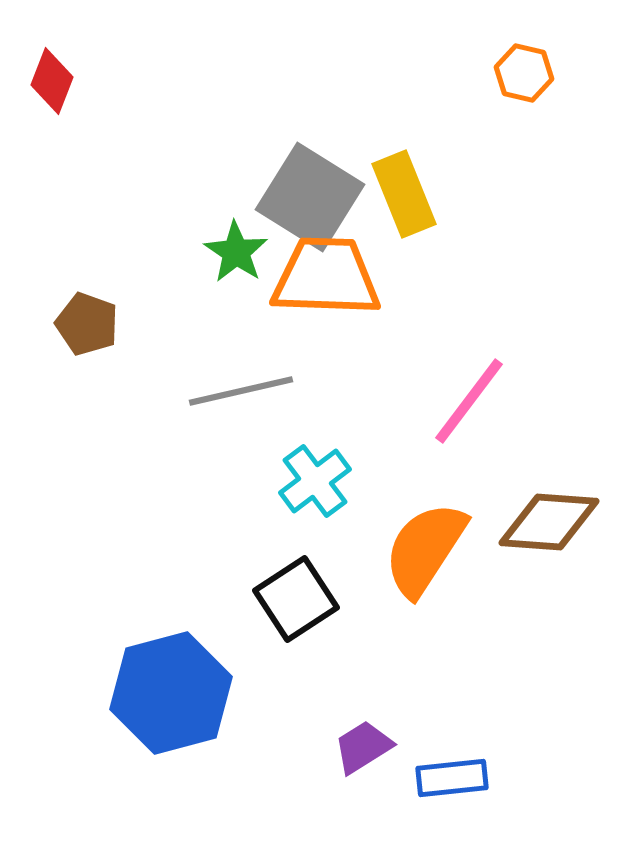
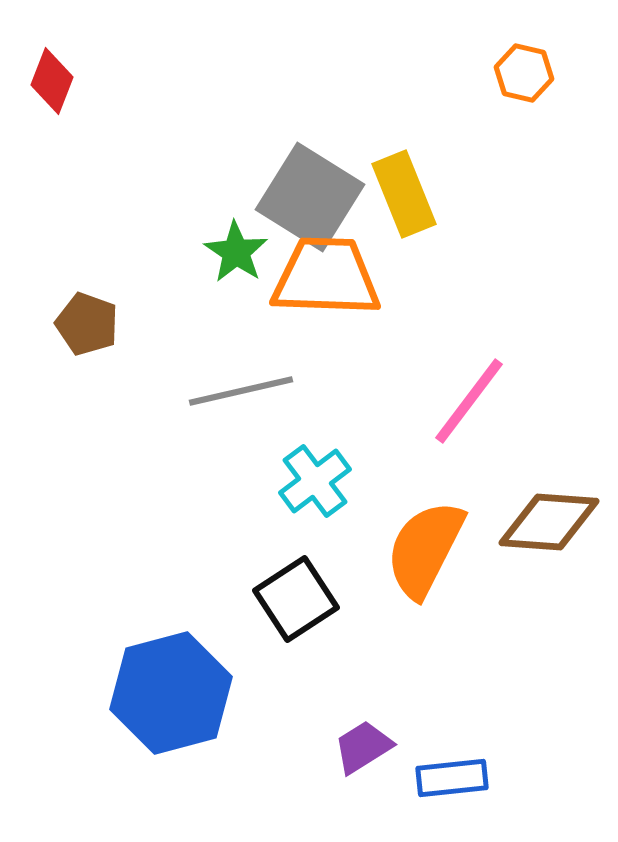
orange semicircle: rotated 6 degrees counterclockwise
